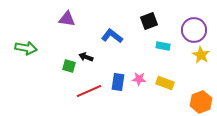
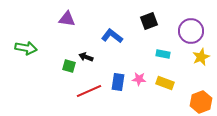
purple circle: moved 3 px left, 1 px down
cyan rectangle: moved 8 px down
yellow star: moved 2 px down; rotated 18 degrees clockwise
